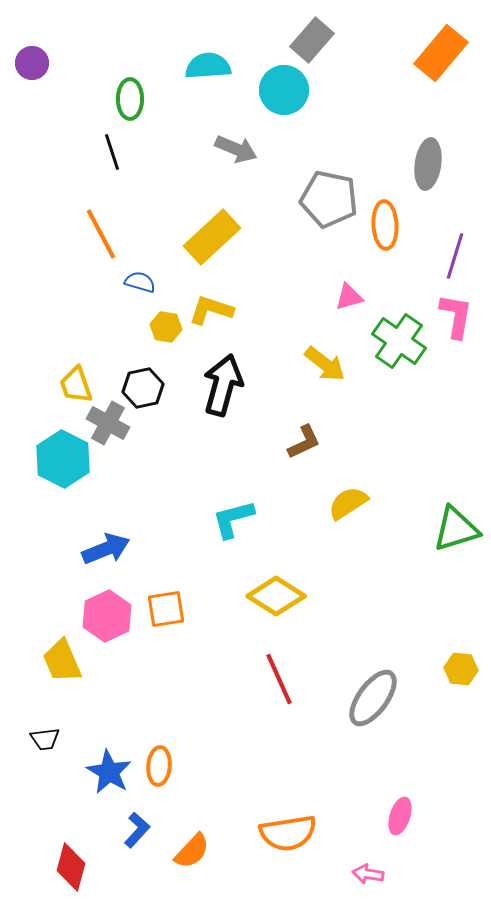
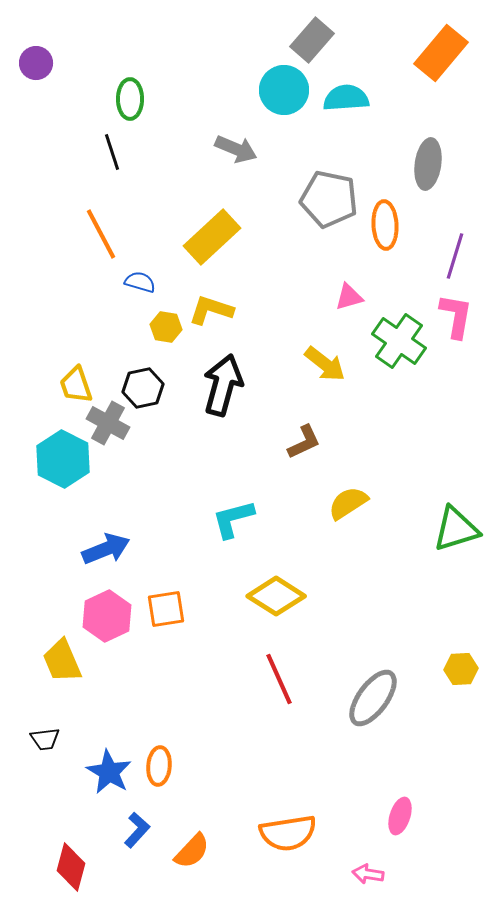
purple circle at (32, 63): moved 4 px right
cyan semicircle at (208, 66): moved 138 px right, 32 px down
yellow hexagon at (461, 669): rotated 8 degrees counterclockwise
